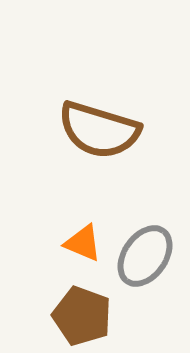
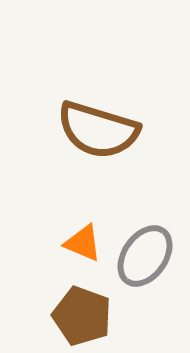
brown semicircle: moved 1 px left
